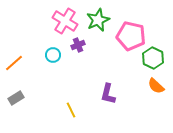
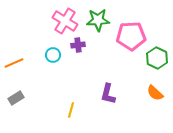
green star: rotated 20 degrees clockwise
pink pentagon: rotated 16 degrees counterclockwise
purple cross: rotated 16 degrees clockwise
green hexagon: moved 4 px right
orange line: rotated 18 degrees clockwise
orange semicircle: moved 1 px left, 7 px down
yellow line: rotated 42 degrees clockwise
